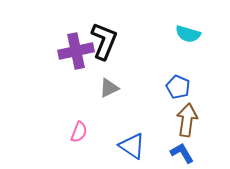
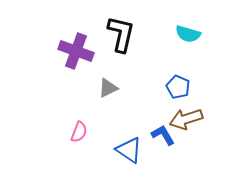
black L-shape: moved 17 px right, 7 px up; rotated 9 degrees counterclockwise
purple cross: rotated 32 degrees clockwise
gray triangle: moved 1 px left
brown arrow: moved 1 px left, 1 px up; rotated 116 degrees counterclockwise
blue triangle: moved 3 px left, 4 px down
blue L-shape: moved 19 px left, 18 px up
